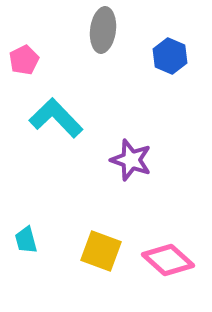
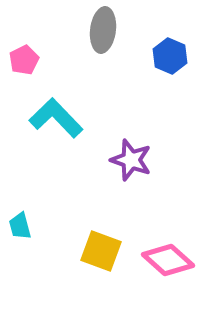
cyan trapezoid: moved 6 px left, 14 px up
